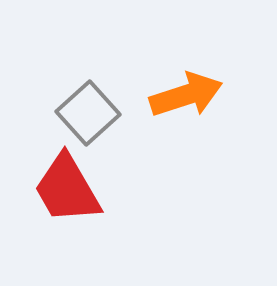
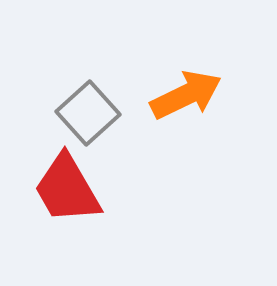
orange arrow: rotated 8 degrees counterclockwise
